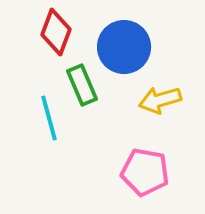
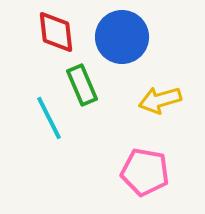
red diamond: rotated 27 degrees counterclockwise
blue circle: moved 2 px left, 10 px up
cyan line: rotated 12 degrees counterclockwise
